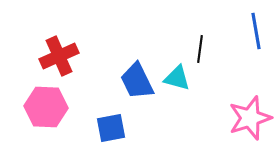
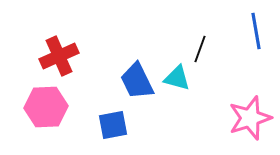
black line: rotated 12 degrees clockwise
pink hexagon: rotated 6 degrees counterclockwise
blue square: moved 2 px right, 3 px up
